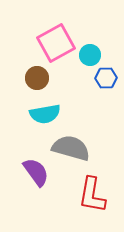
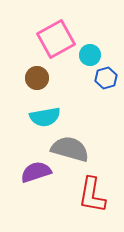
pink square: moved 4 px up
blue hexagon: rotated 15 degrees counterclockwise
cyan semicircle: moved 3 px down
gray semicircle: moved 1 px left, 1 px down
purple semicircle: rotated 72 degrees counterclockwise
